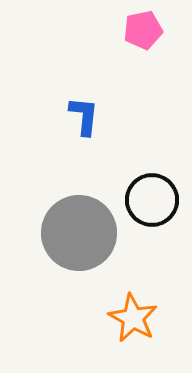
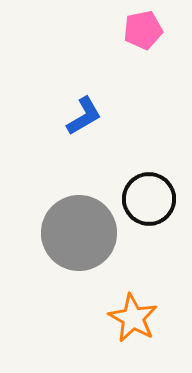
blue L-shape: rotated 54 degrees clockwise
black circle: moved 3 px left, 1 px up
